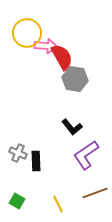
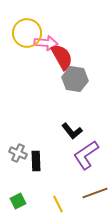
pink arrow: moved 3 px up
black L-shape: moved 4 px down
green square: moved 1 px right; rotated 35 degrees clockwise
